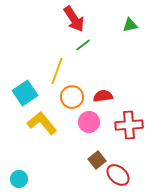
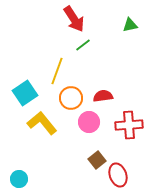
orange circle: moved 1 px left, 1 px down
red ellipse: rotated 30 degrees clockwise
